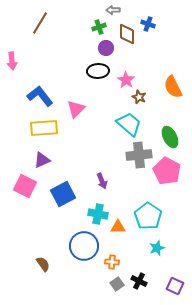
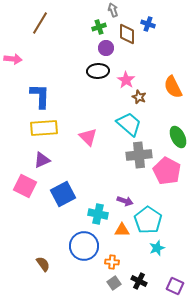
gray arrow: rotated 72 degrees clockwise
pink arrow: moved 1 px right, 2 px up; rotated 78 degrees counterclockwise
blue L-shape: rotated 40 degrees clockwise
pink triangle: moved 12 px right, 28 px down; rotated 30 degrees counterclockwise
green ellipse: moved 8 px right
purple arrow: moved 23 px right, 20 px down; rotated 49 degrees counterclockwise
cyan pentagon: moved 4 px down
orange triangle: moved 4 px right, 3 px down
gray square: moved 3 px left, 1 px up
